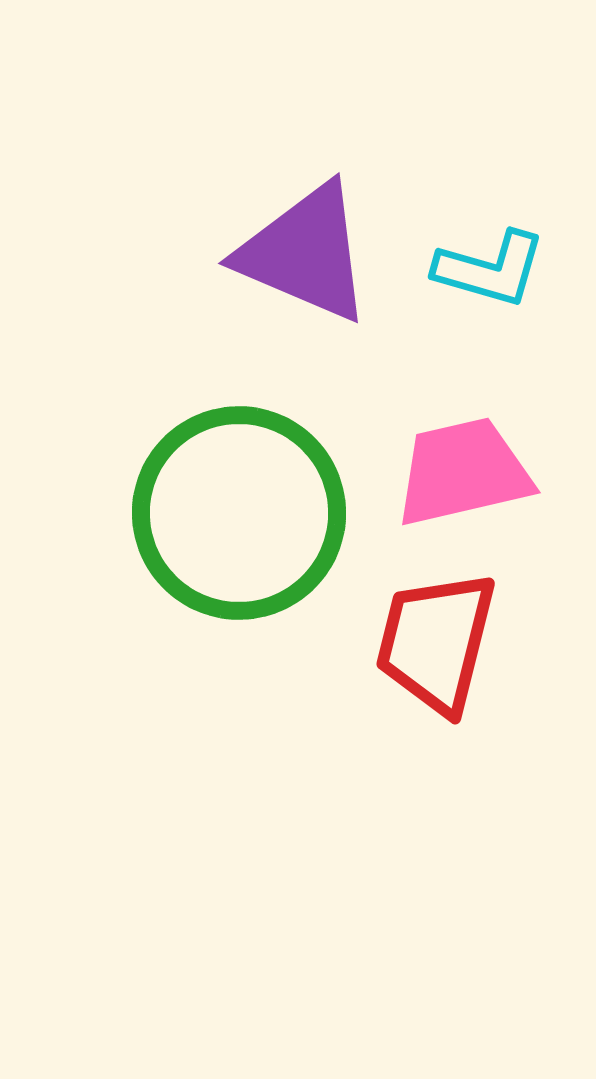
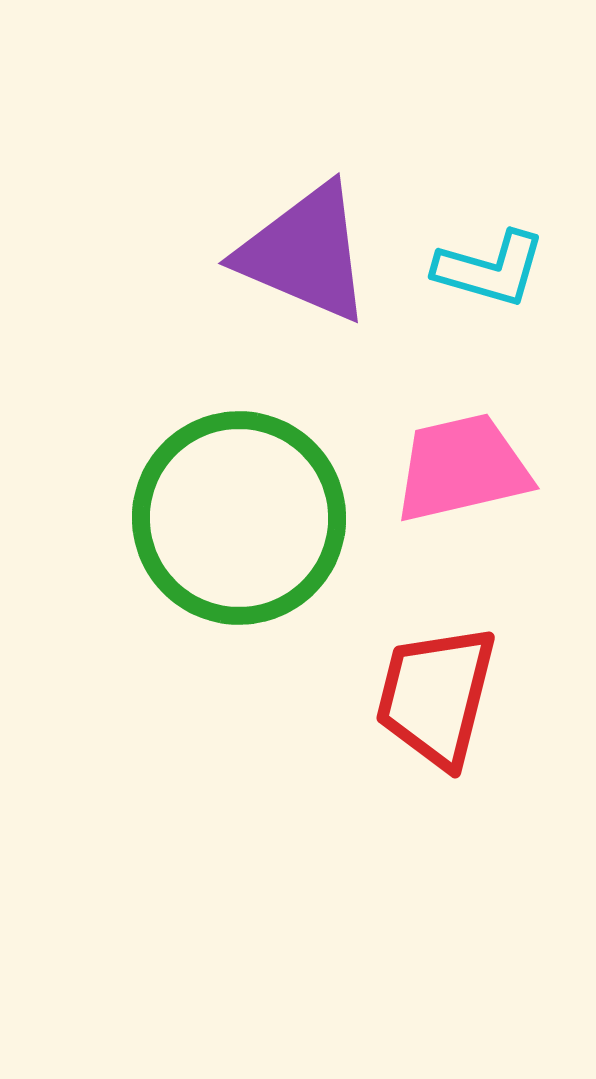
pink trapezoid: moved 1 px left, 4 px up
green circle: moved 5 px down
red trapezoid: moved 54 px down
